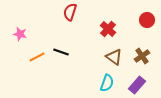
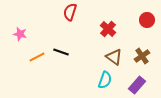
cyan semicircle: moved 2 px left, 3 px up
